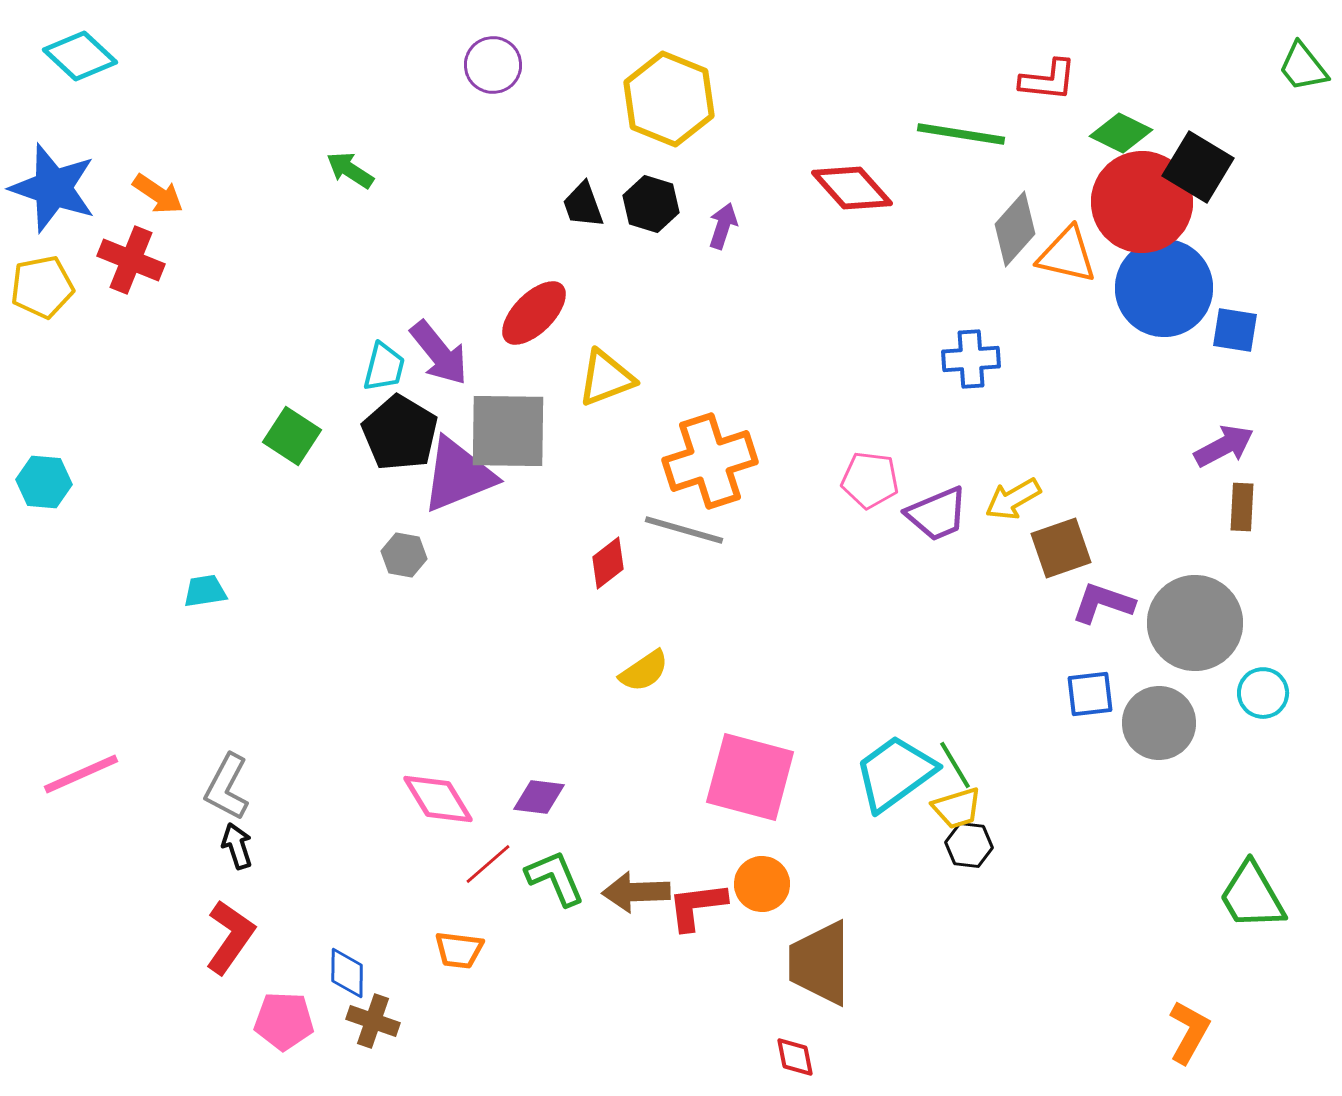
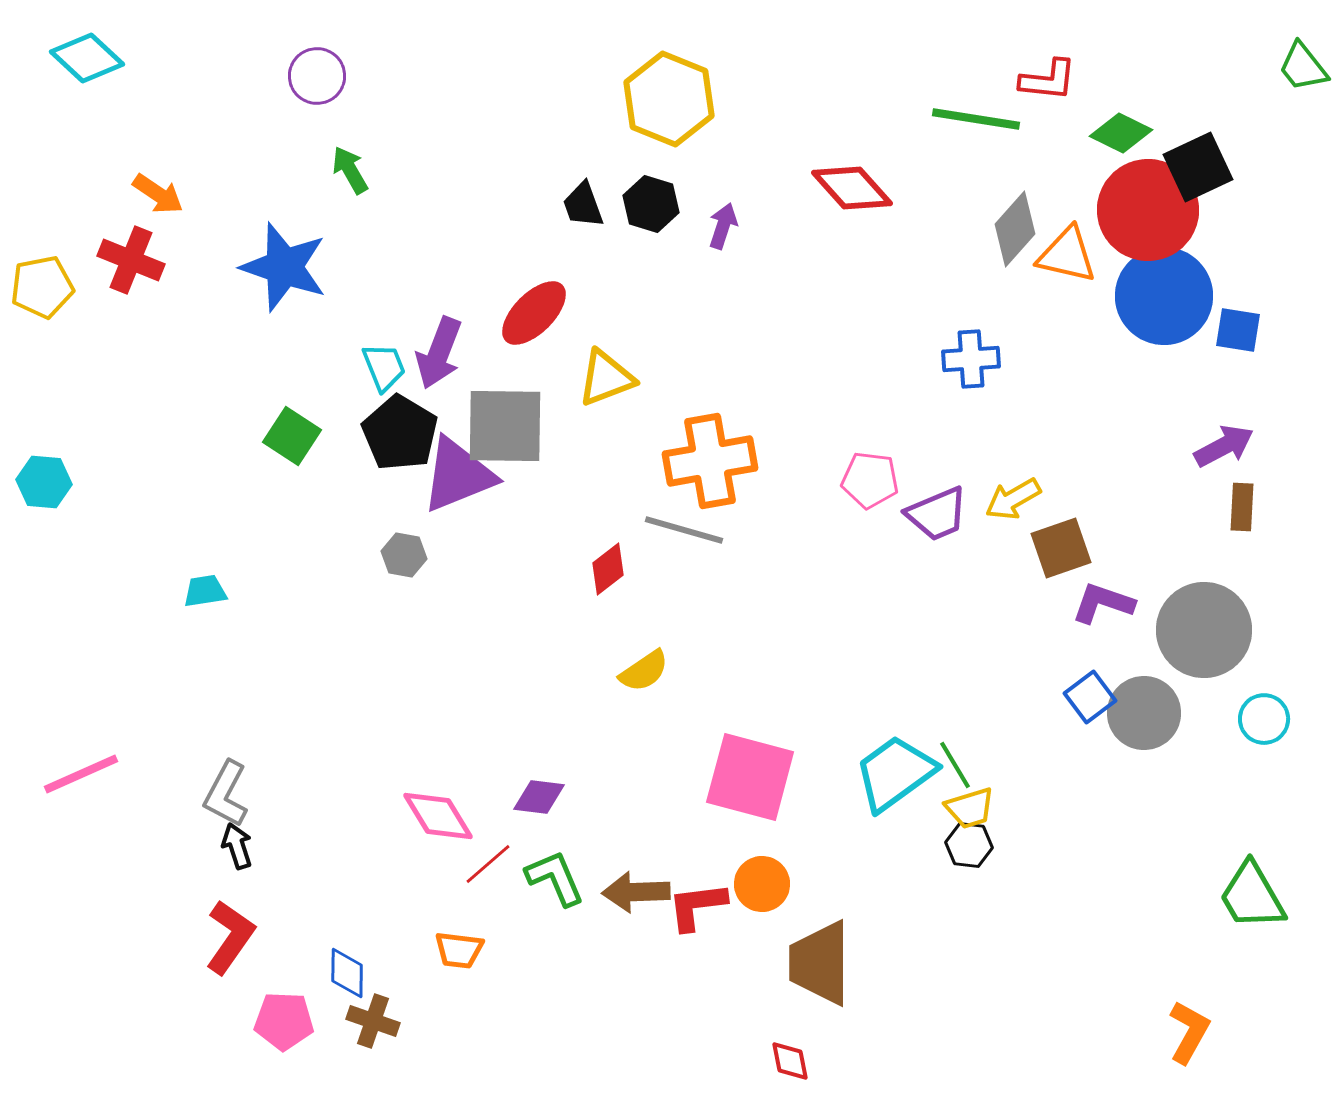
cyan diamond at (80, 56): moved 7 px right, 2 px down
purple circle at (493, 65): moved 176 px left, 11 px down
green line at (961, 134): moved 15 px right, 15 px up
black square at (1198, 167): rotated 34 degrees clockwise
green arrow at (350, 170): rotated 27 degrees clockwise
blue star at (53, 188): moved 231 px right, 79 px down
red circle at (1142, 202): moved 6 px right, 8 px down
blue circle at (1164, 288): moved 8 px down
blue square at (1235, 330): moved 3 px right
purple arrow at (439, 353): rotated 60 degrees clockwise
cyan trapezoid at (384, 367): rotated 36 degrees counterclockwise
gray square at (508, 431): moved 3 px left, 5 px up
orange cross at (710, 461): rotated 8 degrees clockwise
red diamond at (608, 563): moved 6 px down
gray circle at (1195, 623): moved 9 px right, 7 px down
cyan circle at (1263, 693): moved 1 px right, 26 px down
blue square at (1090, 694): moved 3 px down; rotated 30 degrees counterclockwise
gray circle at (1159, 723): moved 15 px left, 10 px up
gray L-shape at (227, 787): moved 1 px left, 7 px down
pink diamond at (438, 799): moved 17 px down
yellow trapezoid at (957, 808): moved 13 px right
red diamond at (795, 1057): moved 5 px left, 4 px down
